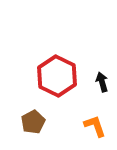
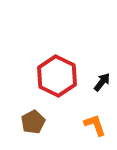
black arrow: rotated 54 degrees clockwise
orange L-shape: moved 1 px up
